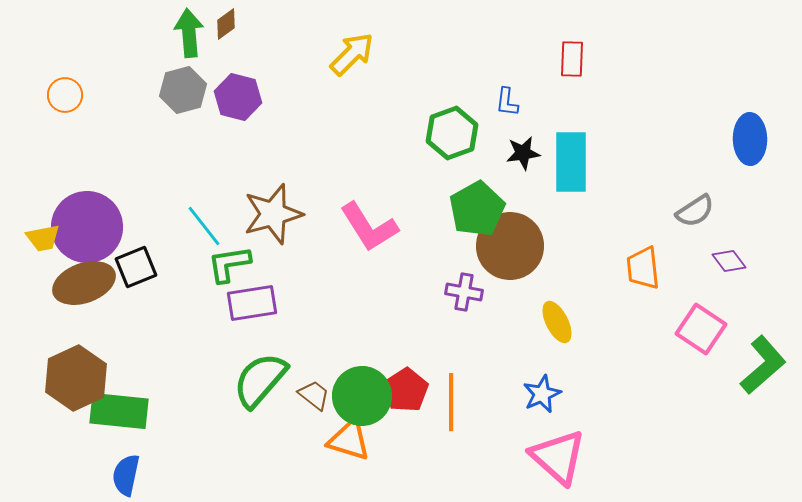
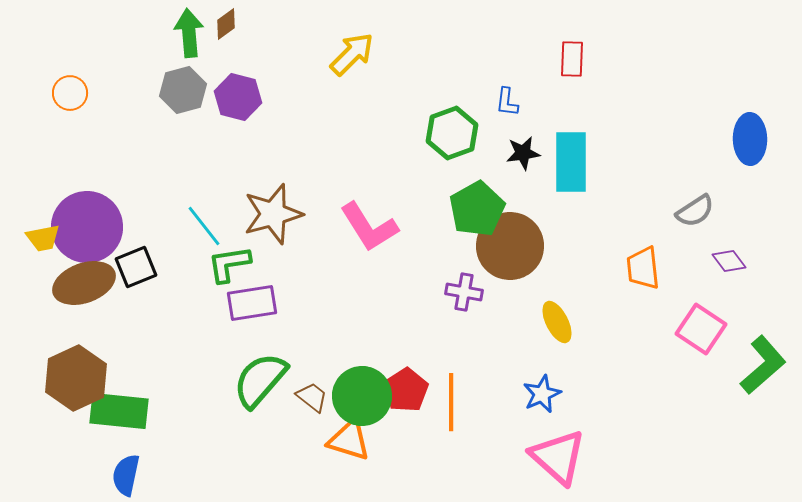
orange circle at (65, 95): moved 5 px right, 2 px up
brown trapezoid at (314, 395): moved 2 px left, 2 px down
